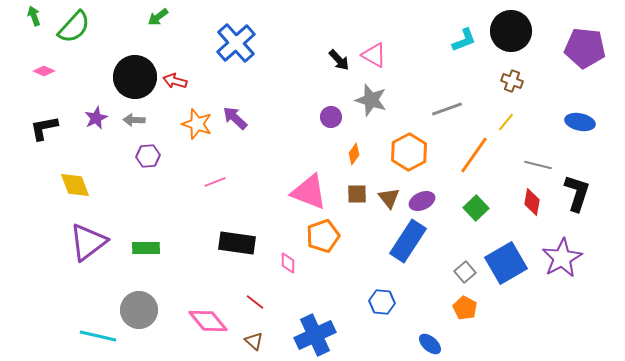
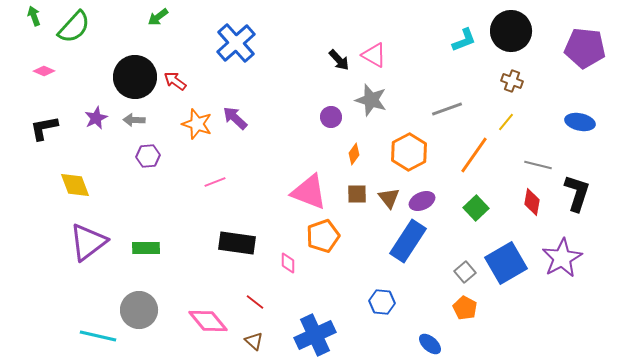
red arrow at (175, 81): rotated 20 degrees clockwise
